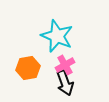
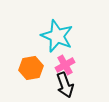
orange hexagon: moved 3 px right
black arrow: moved 2 px down
